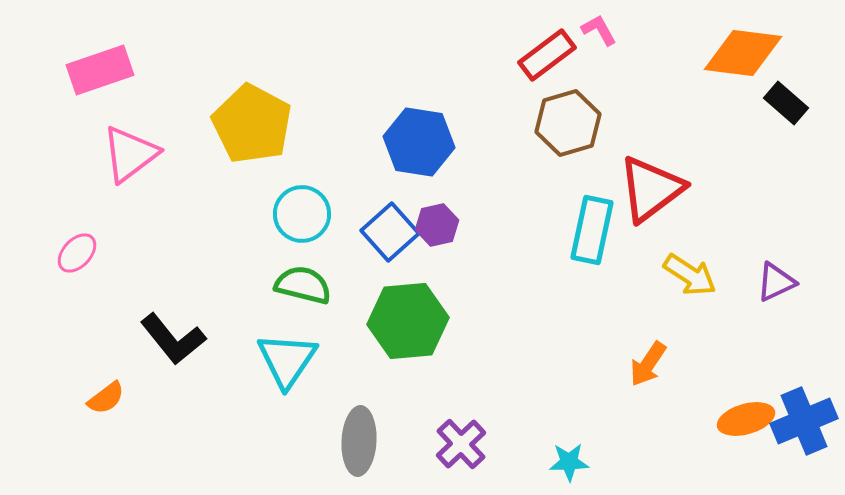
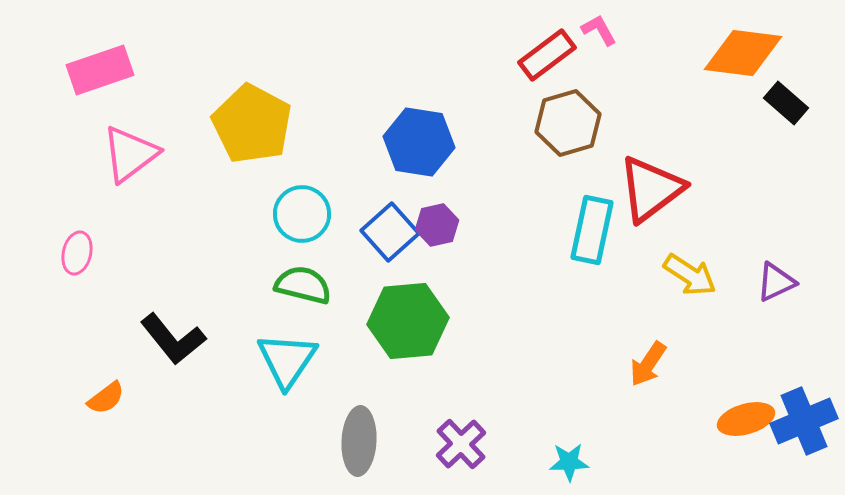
pink ellipse: rotated 30 degrees counterclockwise
